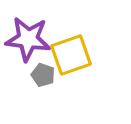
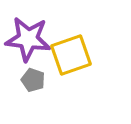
gray pentagon: moved 10 px left, 5 px down
